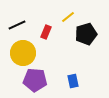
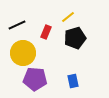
black pentagon: moved 11 px left, 4 px down
purple pentagon: moved 1 px up
